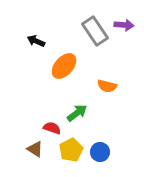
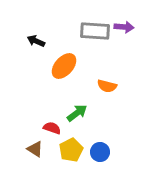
purple arrow: moved 2 px down
gray rectangle: rotated 52 degrees counterclockwise
